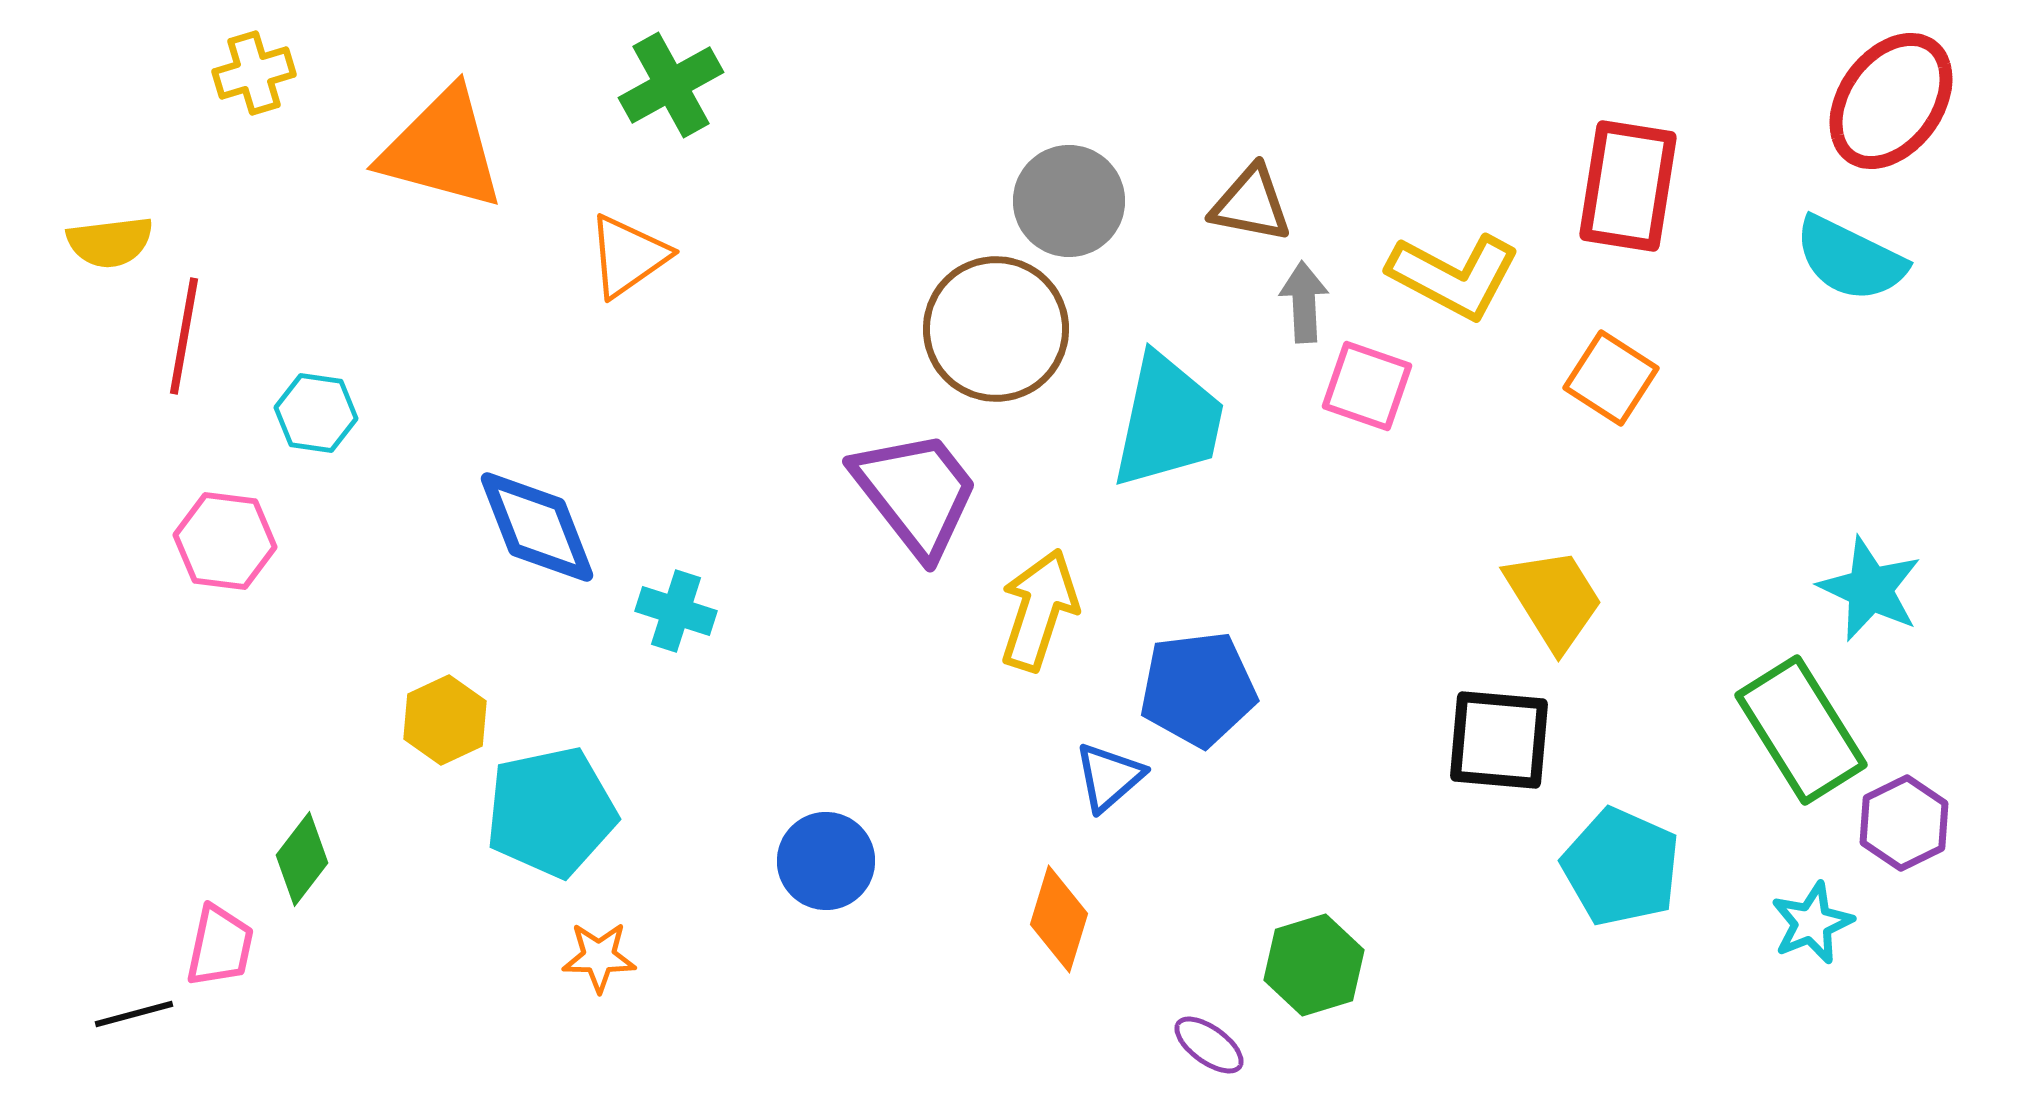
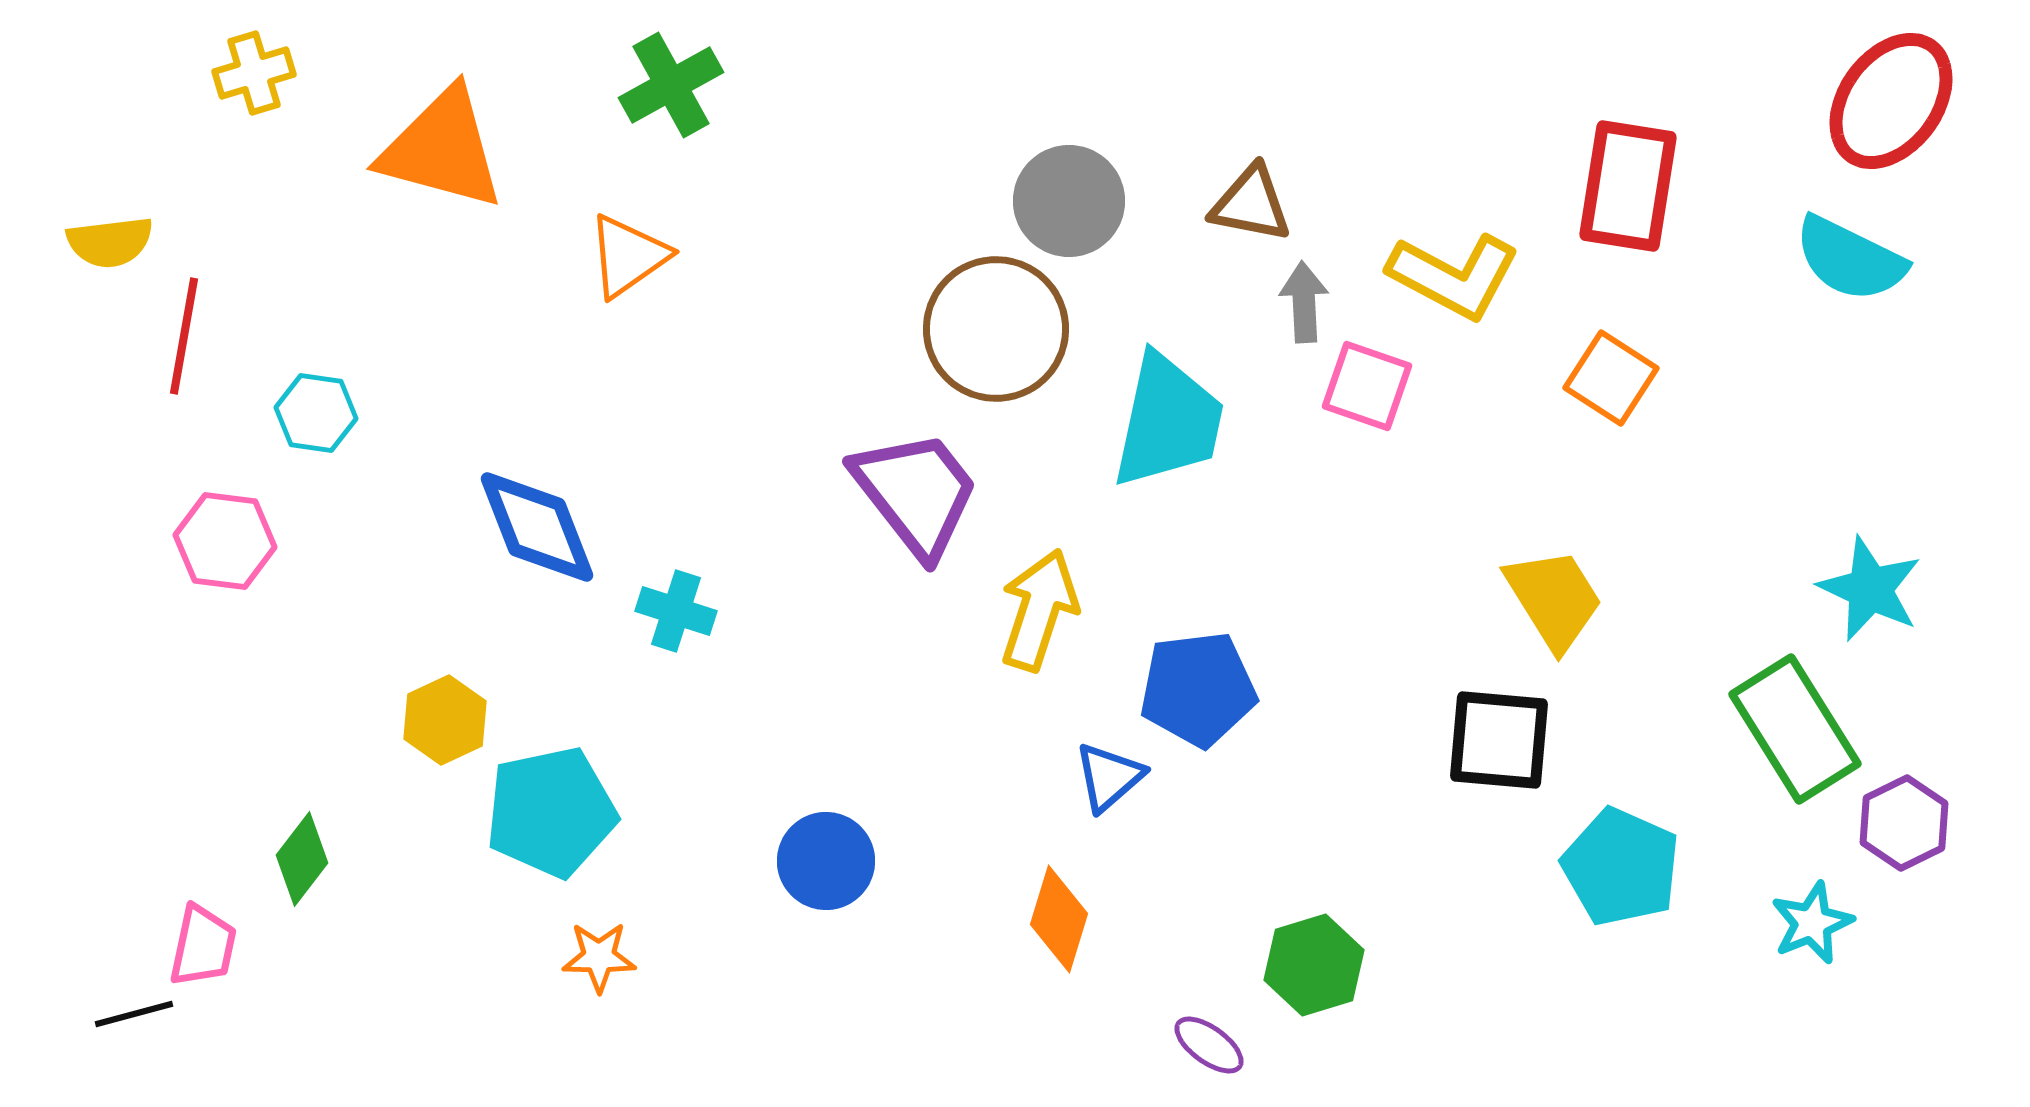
green rectangle at (1801, 730): moved 6 px left, 1 px up
pink trapezoid at (220, 946): moved 17 px left
